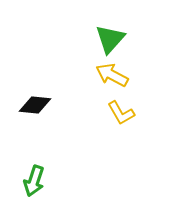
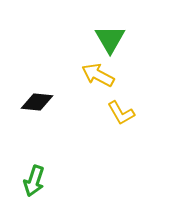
green triangle: rotated 12 degrees counterclockwise
yellow arrow: moved 14 px left
black diamond: moved 2 px right, 3 px up
